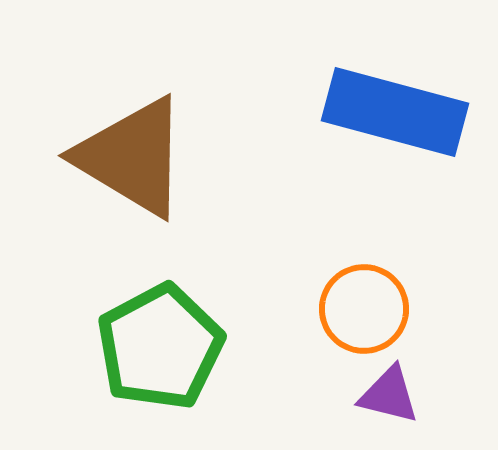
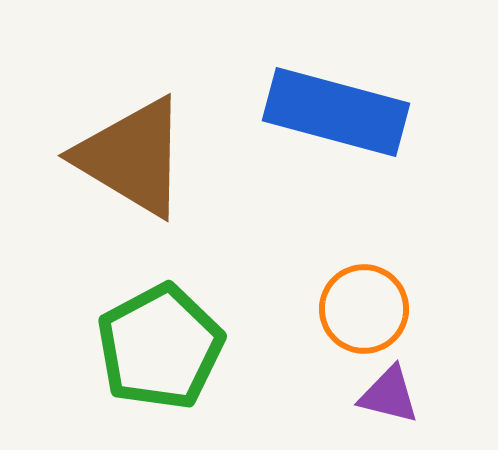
blue rectangle: moved 59 px left
